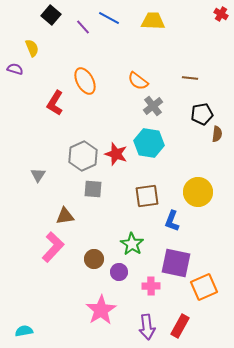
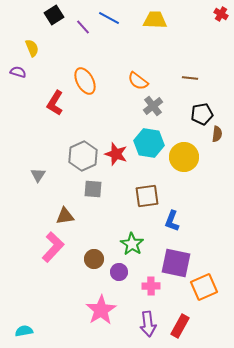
black square: moved 3 px right; rotated 18 degrees clockwise
yellow trapezoid: moved 2 px right, 1 px up
purple semicircle: moved 3 px right, 3 px down
yellow circle: moved 14 px left, 35 px up
purple arrow: moved 1 px right, 3 px up
